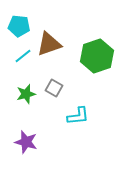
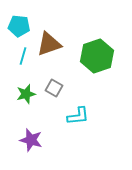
cyan line: rotated 36 degrees counterclockwise
purple star: moved 5 px right, 2 px up
